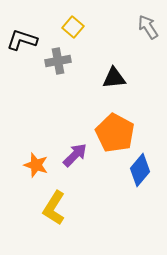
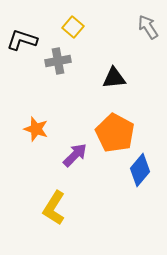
orange star: moved 36 px up
